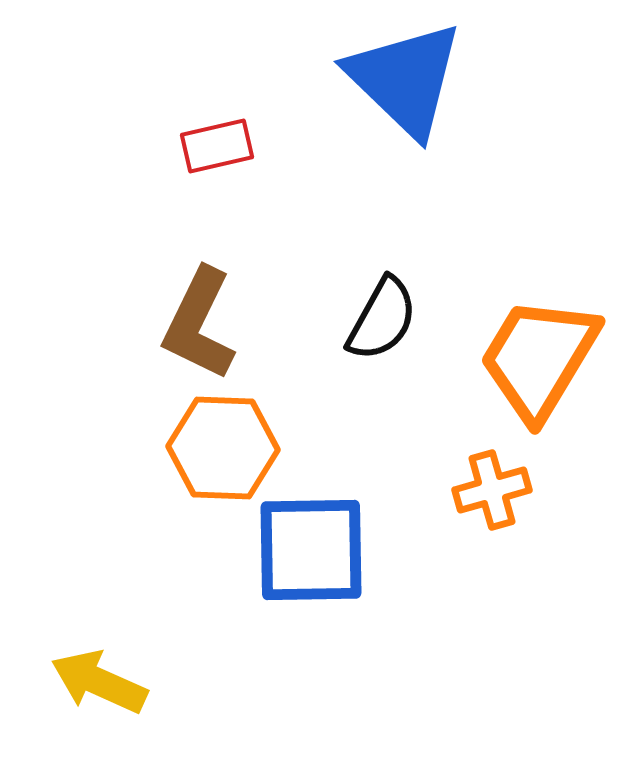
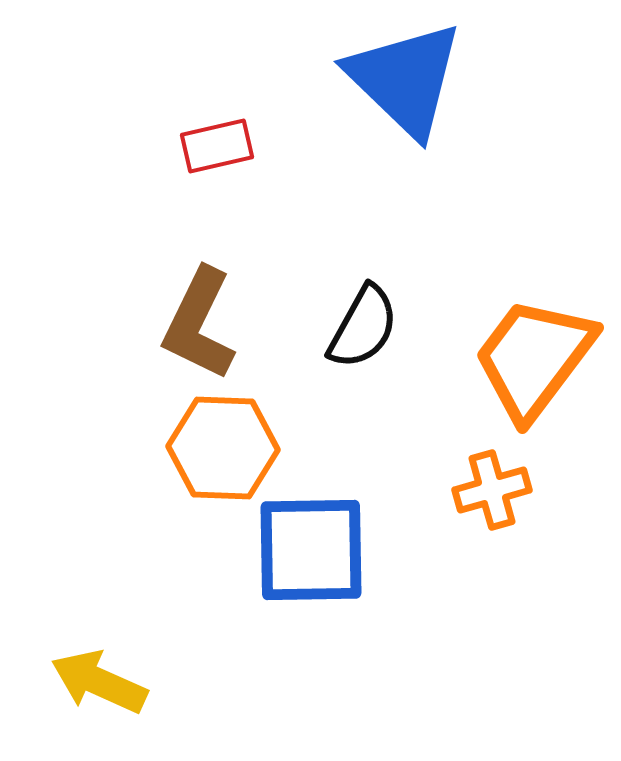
black semicircle: moved 19 px left, 8 px down
orange trapezoid: moved 5 px left; rotated 6 degrees clockwise
